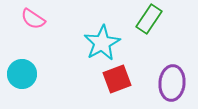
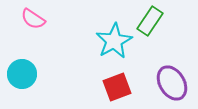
green rectangle: moved 1 px right, 2 px down
cyan star: moved 12 px right, 2 px up
red square: moved 8 px down
purple ellipse: rotated 36 degrees counterclockwise
